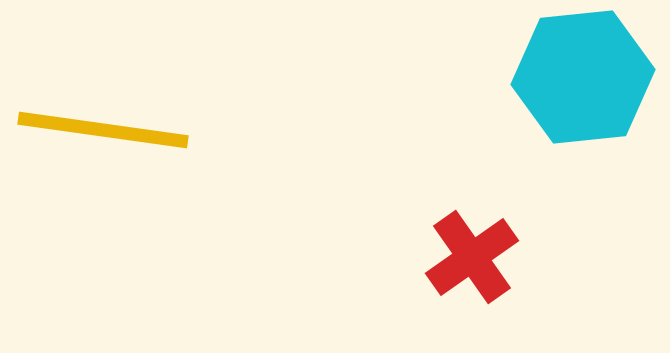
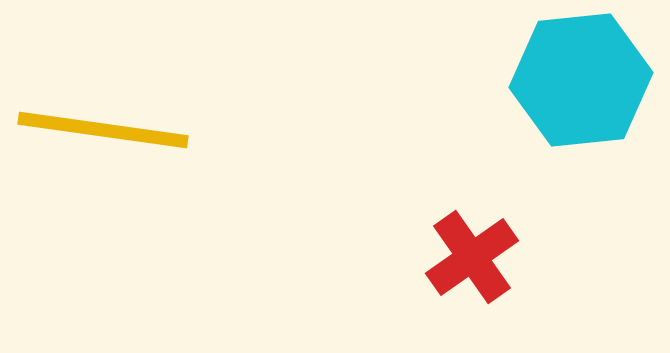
cyan hexagon: moved 2 px left, 3 px down
